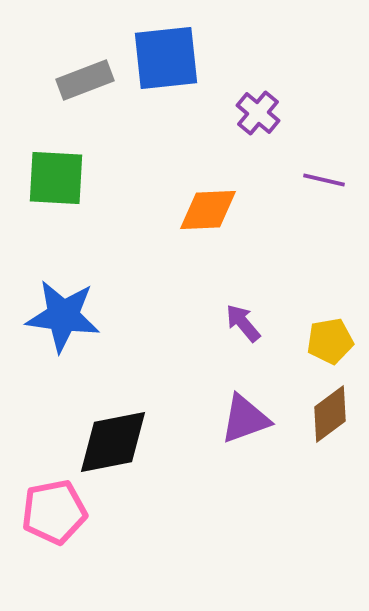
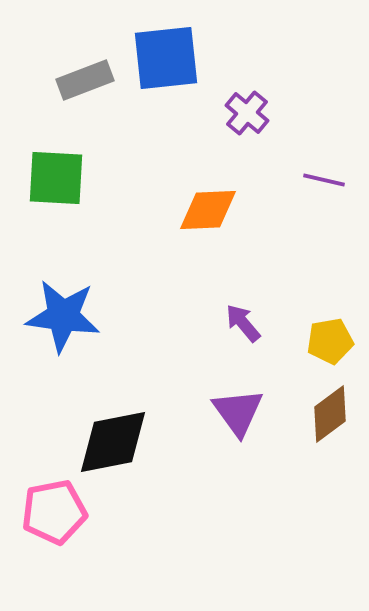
purple cross: moved 11 px left
purple triangle: moved 7 px left, 7 px up; rotated 46 degrees counterclockwise
